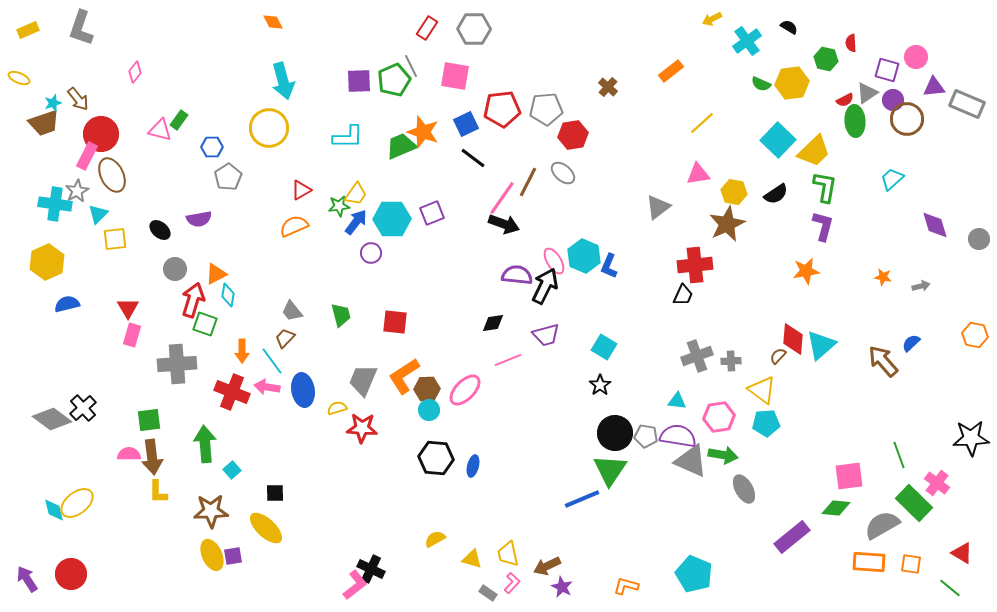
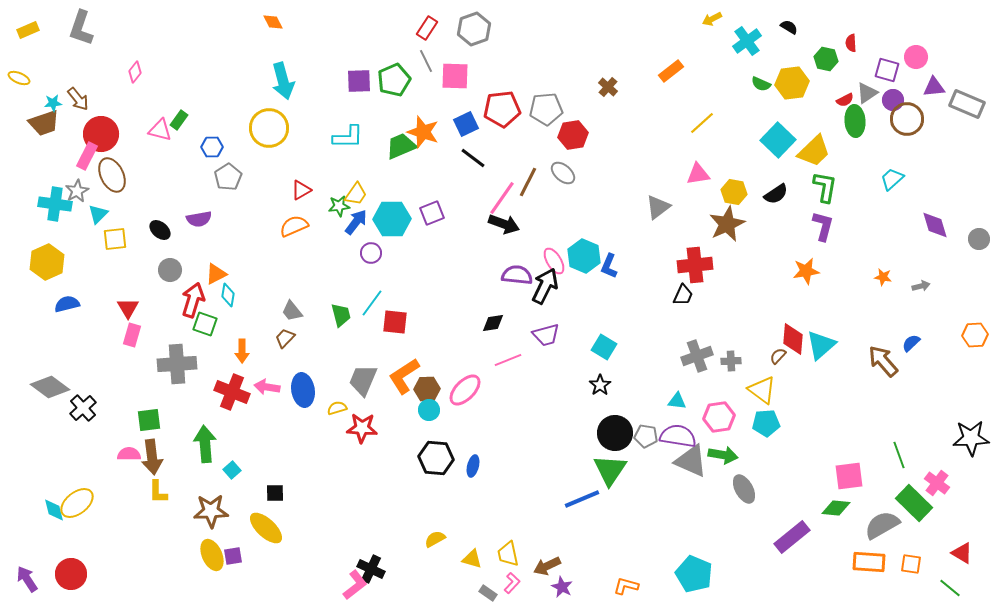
gray hexagon at (474, 29): rotated 20 degrees counterclockwise
gray line at (411, 66): moved 15 px right, 5 px up
pink square at (455, 76): rotated 8 degrees counterclockwise
cyan star at (53, 103): rotated 12 degrees clockwise
gray circle at (175, 269): moved 5 px left, 1 px down
orange hexagon at (975, 335): rotated 15 degrees counterclockwise
cyan line at (272, 361): moved 100 px right, 58 px up; rotated 72 degrees clockwise
gray diamond at (52, 419): moved 2 px left, 32 px up
